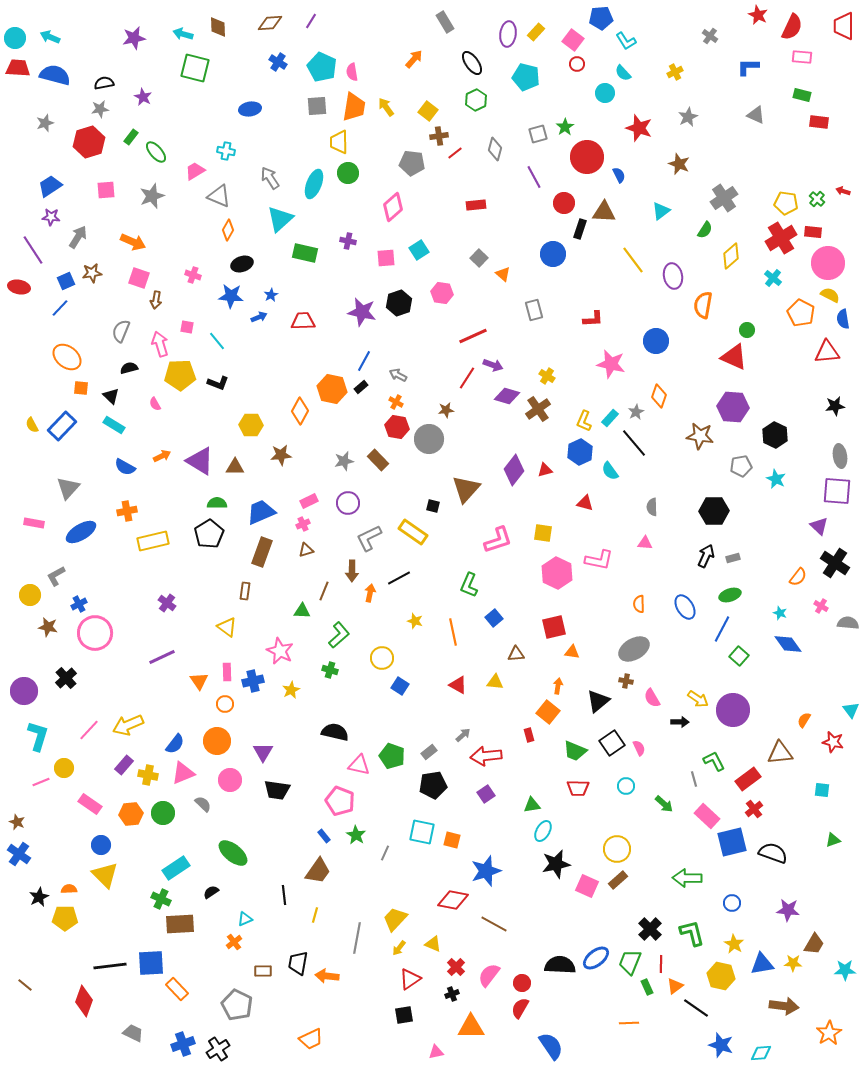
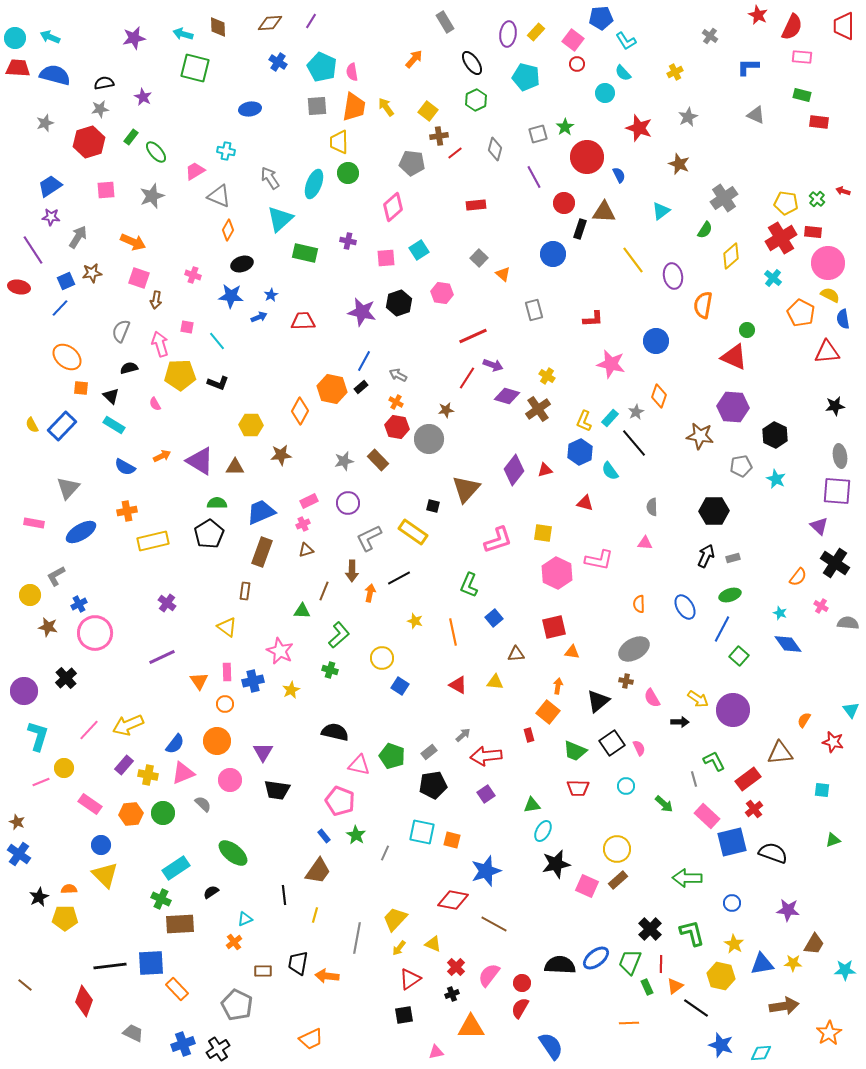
brown arrow at (784, 1006): rotated 16 degrees counterclockwise
